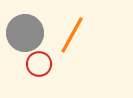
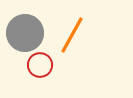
red circle: moved 1 px right, 1 px down
